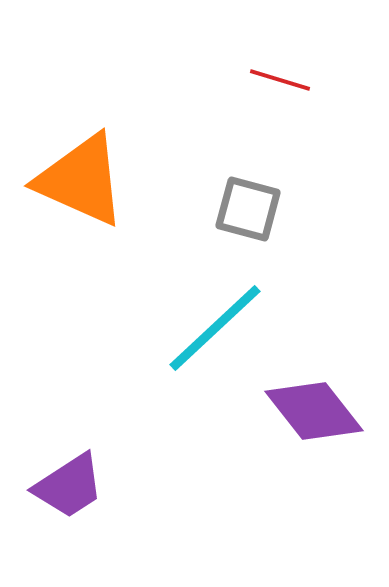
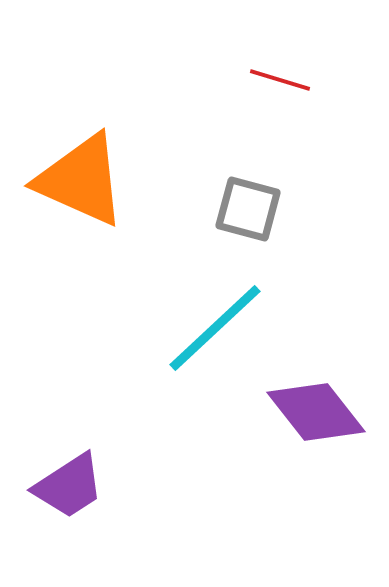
purple diamond: moved 2 px right, 1 px down
